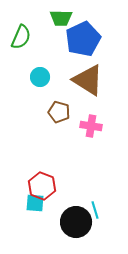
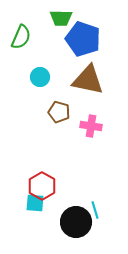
blue pentagon: rotated 28 degrees counterclockwise
brown triangle: rotated 20 degrees counterclockwise
red hexagon: rotated 8 degrees clockwise
